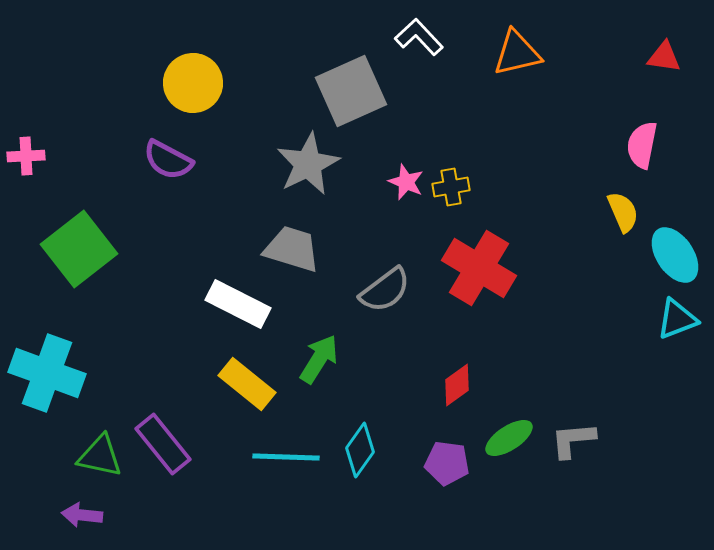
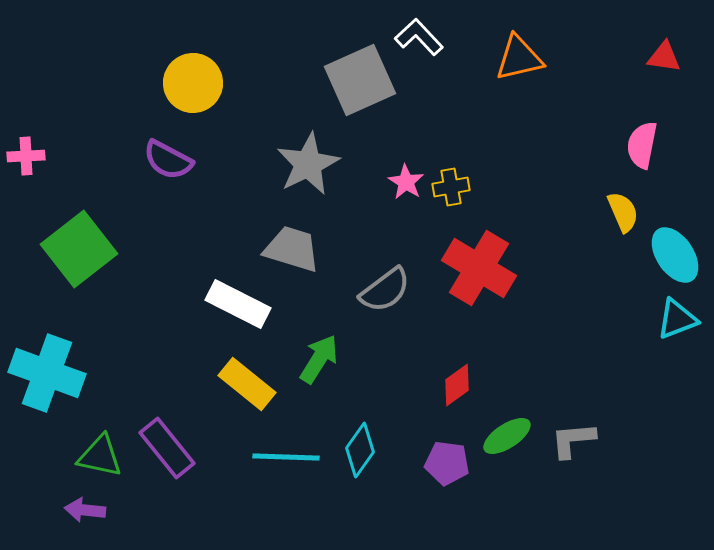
orange triangle: moved 2 px right, 5 px down
gray square: moved 9 px right, 11 px up
pink star: rotated 9 degrees clockwise
green ellipse: moved 2 px left, 2 px up
purple rectangle: moved 4 px right, 4 px down
purple arrow: moved 3 px right, 5 px up
